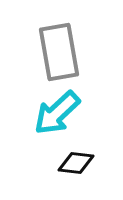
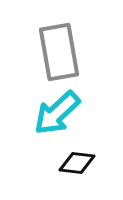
black diamond: moved 1 px right
